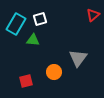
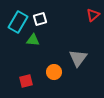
cyan rectangle: moved 2 px right, 2 px up
